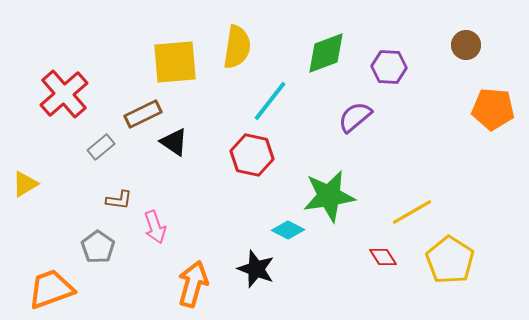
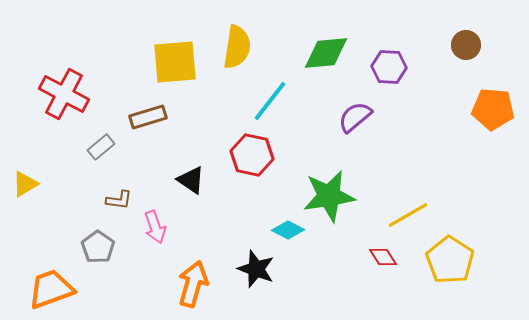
green diamond: rotated 15 degrees clockwise
red cross: rotated 21 degrees counterclockwise
brown rectangle: moved 5 px right, 3 px down; rotated 9 degrees clockwise
black triangle: moved 17 px right, 38 px down
yellow line: moved 4 px left, 3 px down
